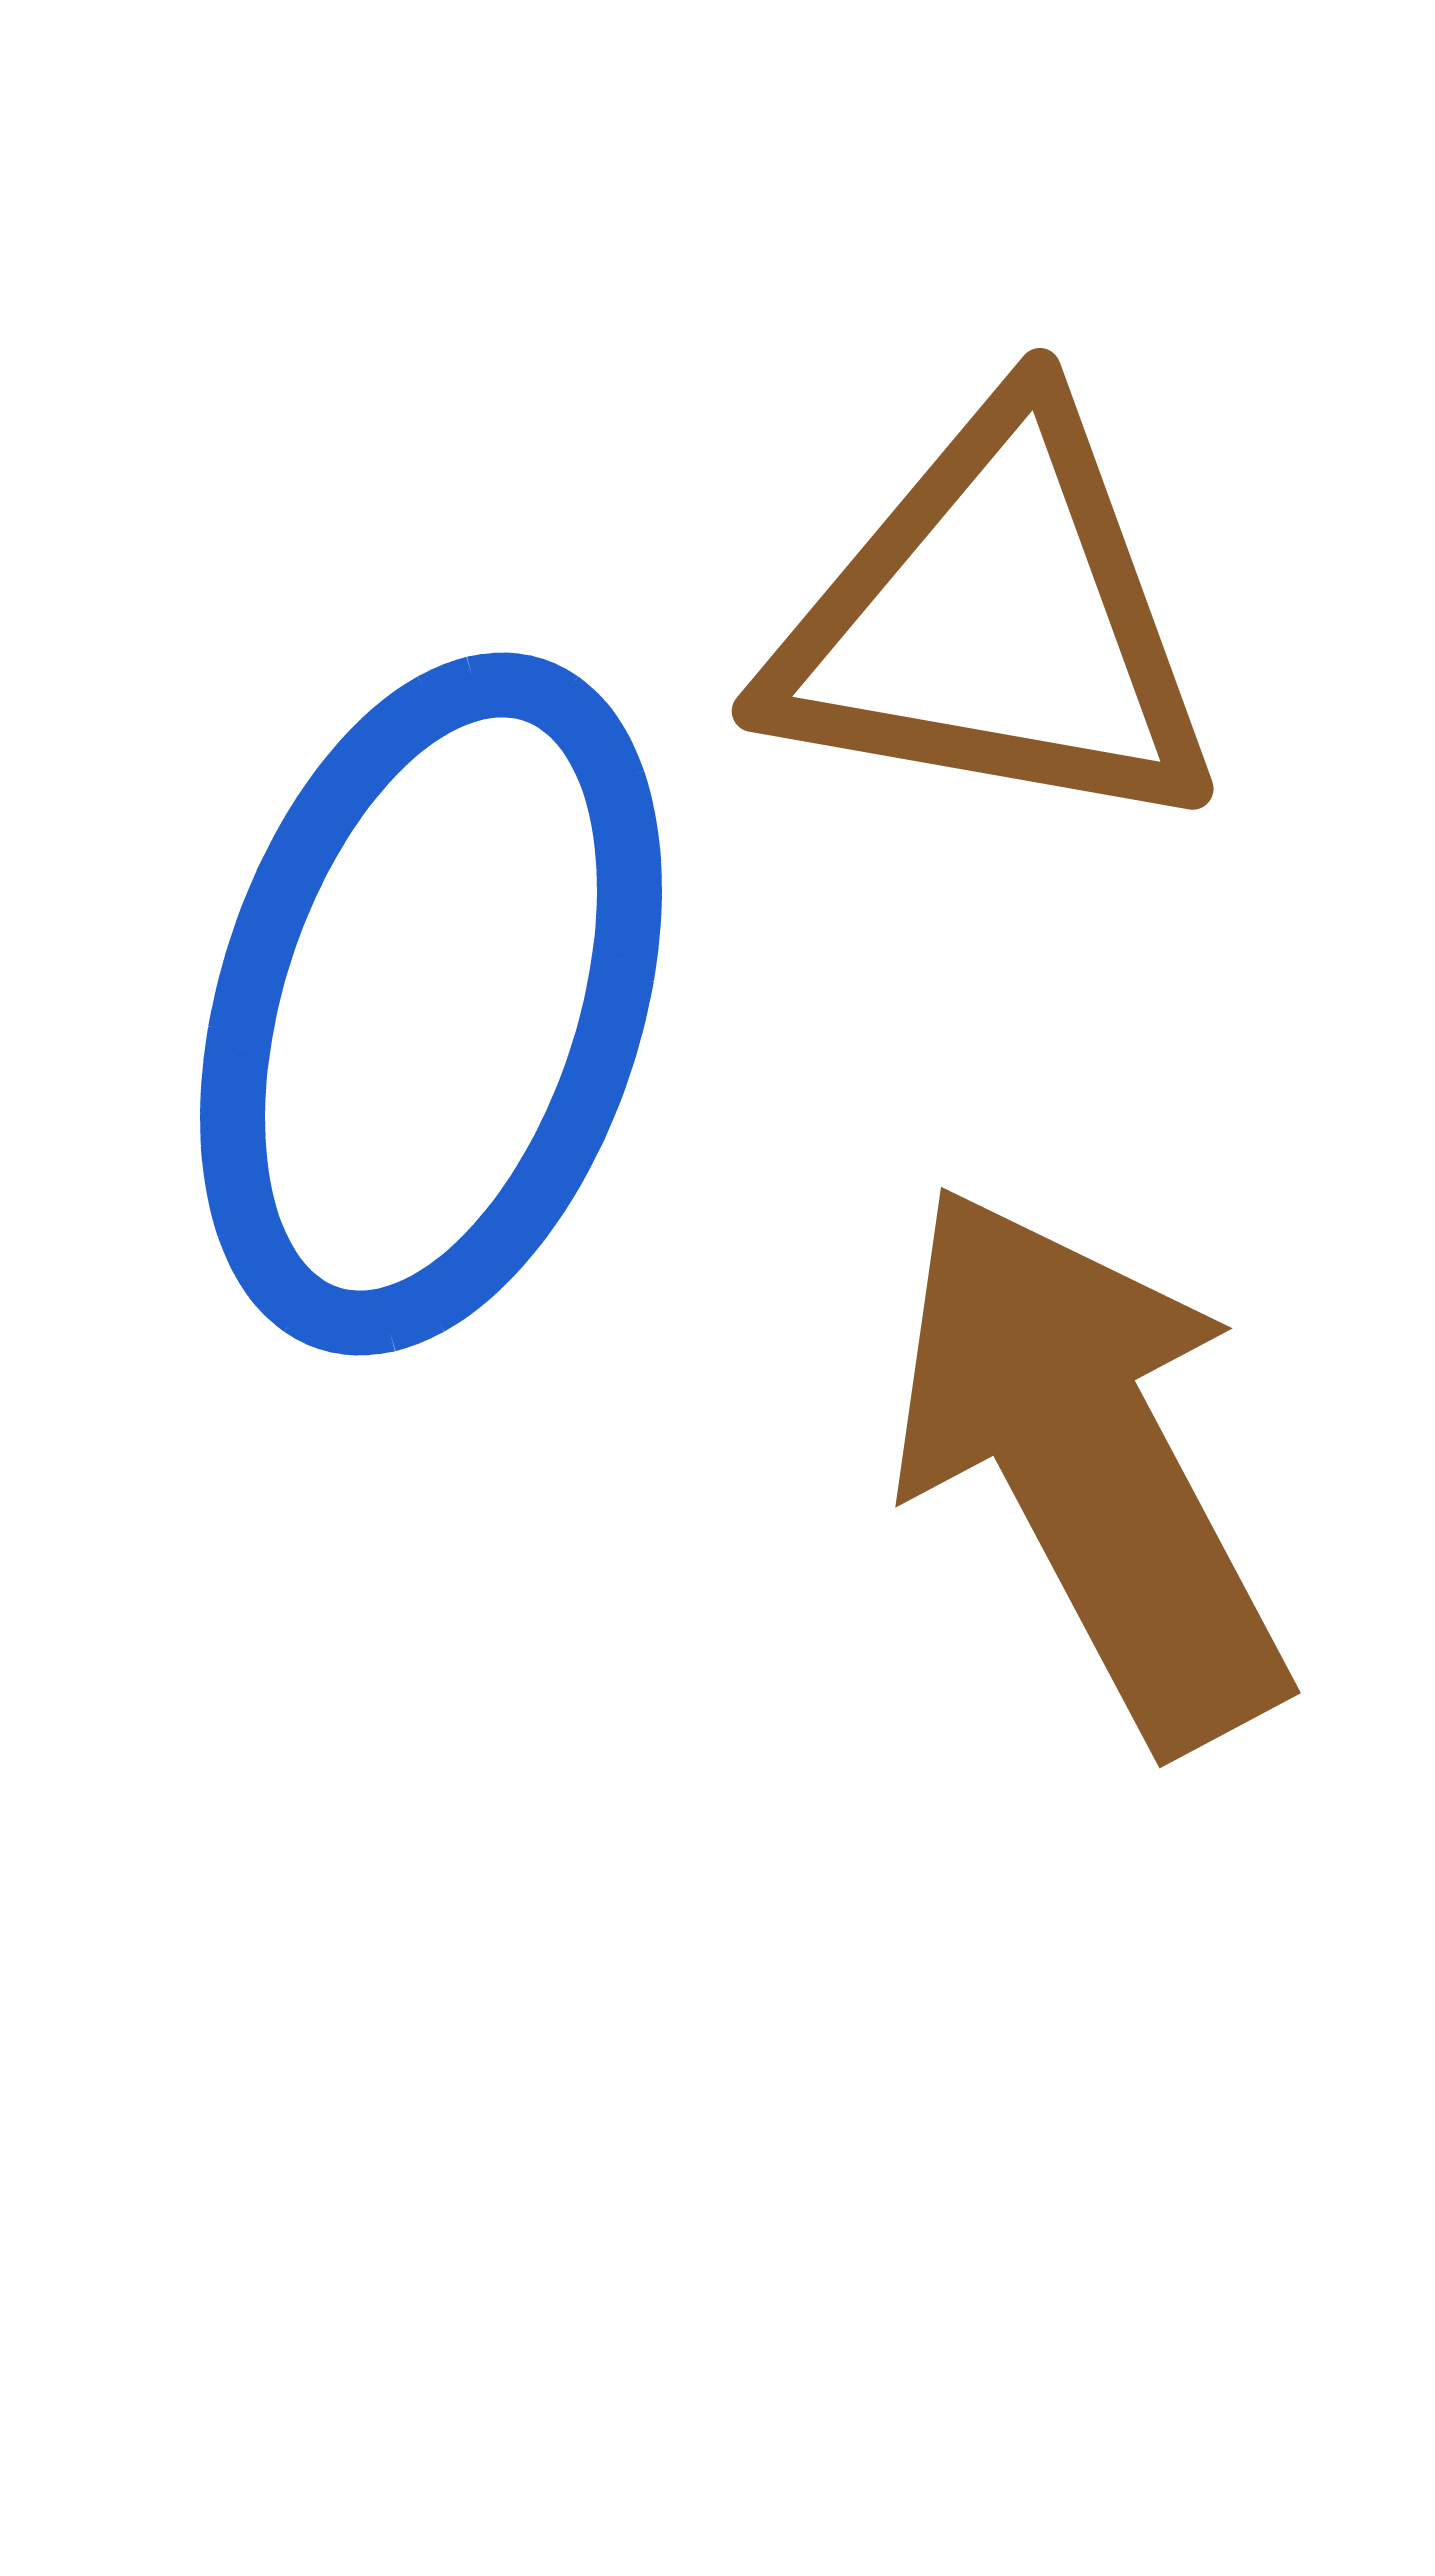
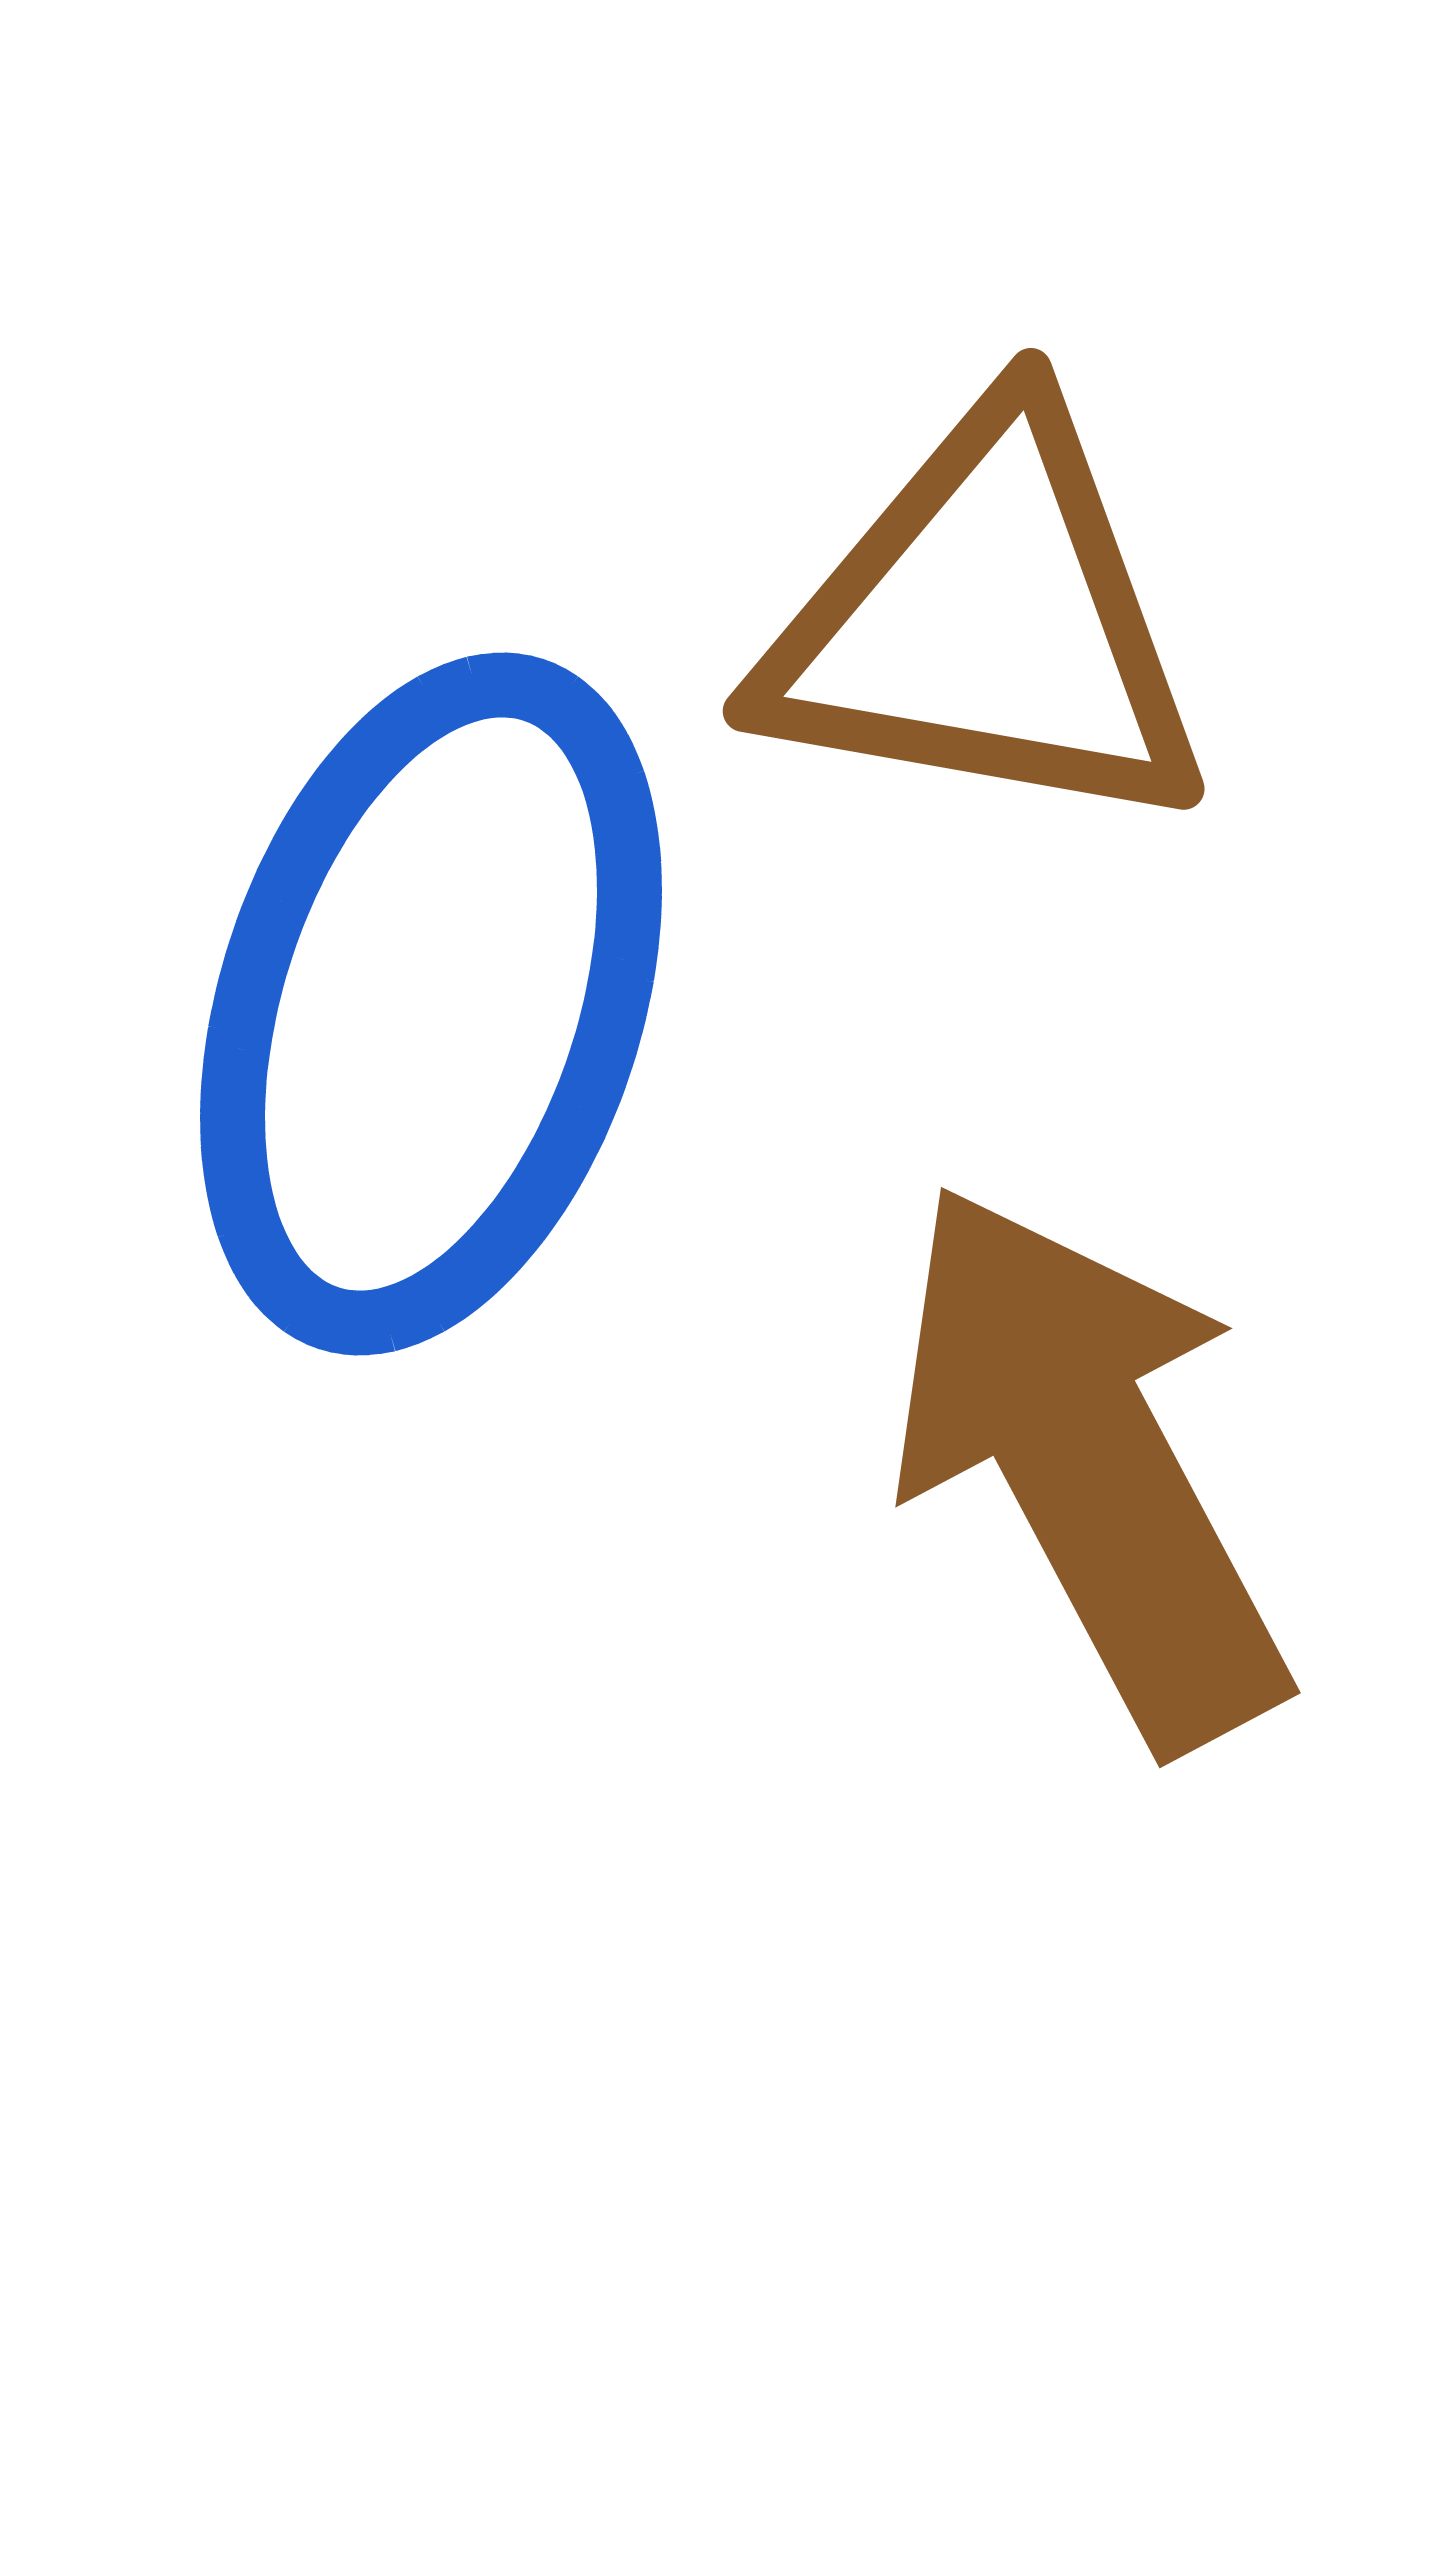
brown triangle: moved 9 px left
